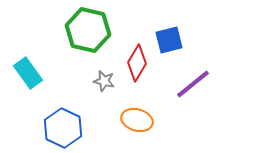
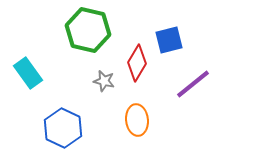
orange ellipse: rotated 68 degrees clockwise
